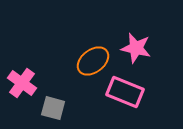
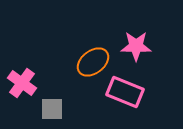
pink star: moved 2 px up; rotated 12 degrees counterclockwise
orange ellipse: moved 1 px down
gray square: moved 1 px left, 1 px down; rotated 15 degrees counterclockwise
